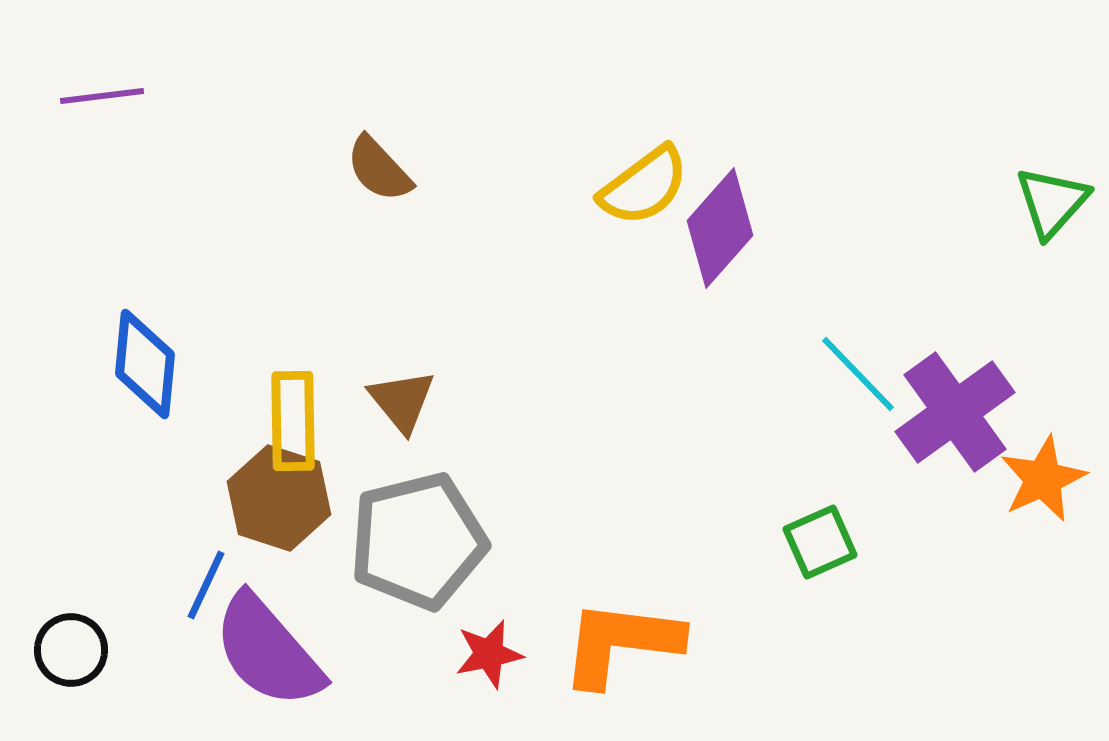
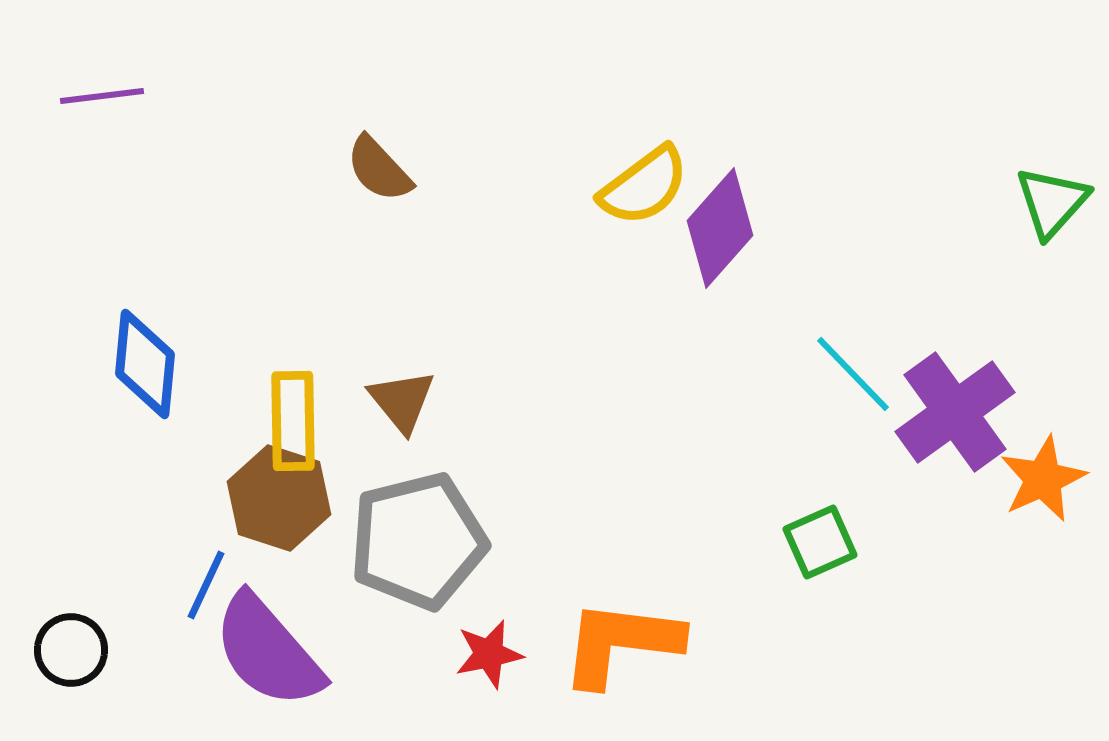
cyan line: moved 5 px left
